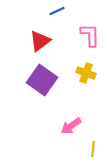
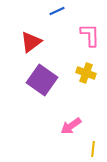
red triangle: moved 9 px left, 1 px down
